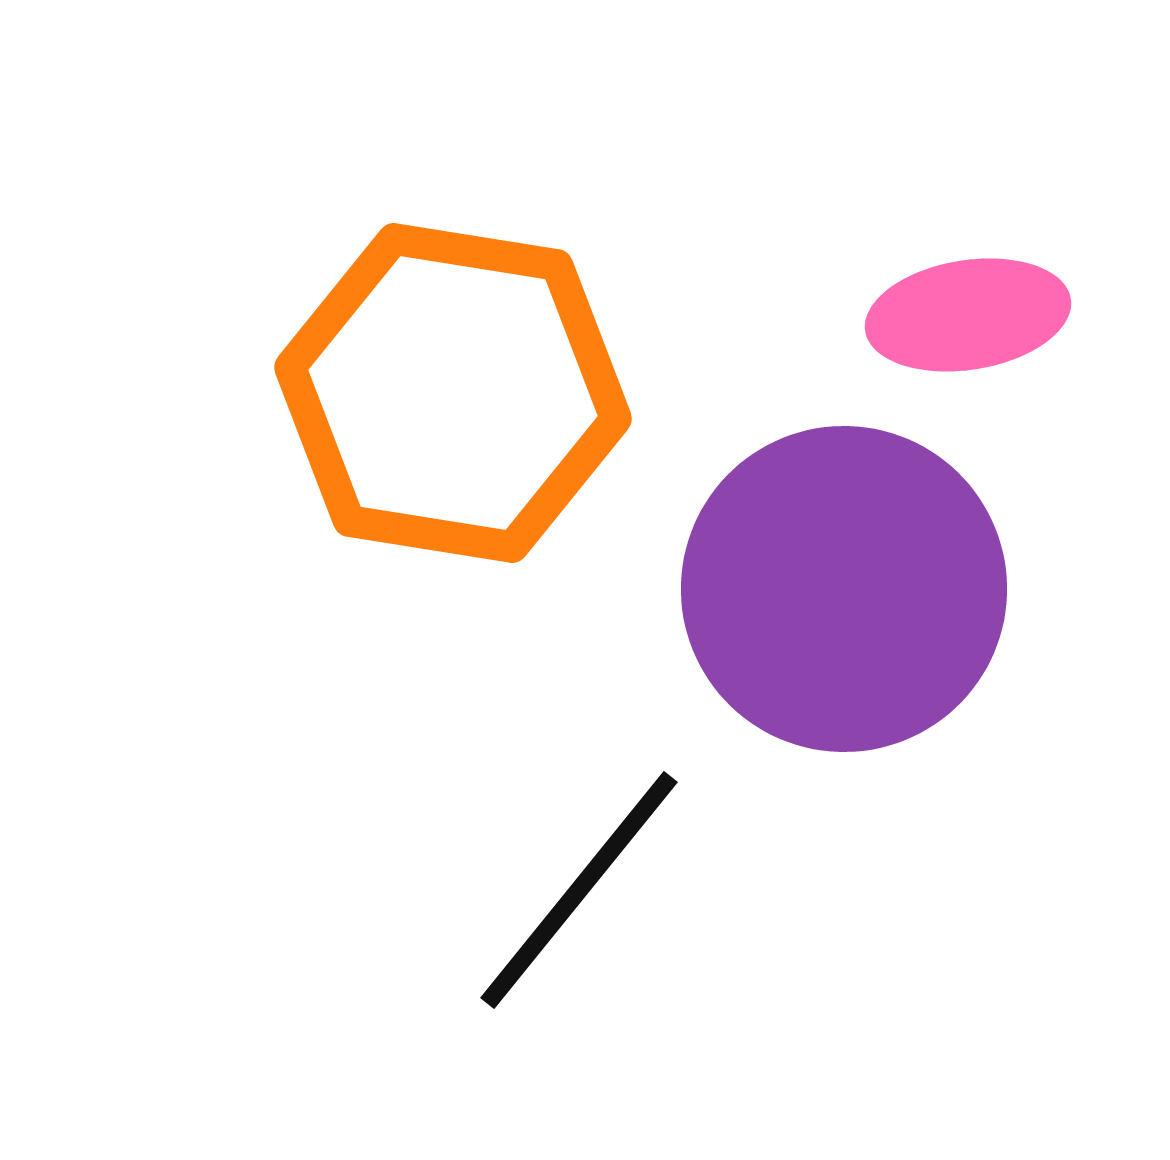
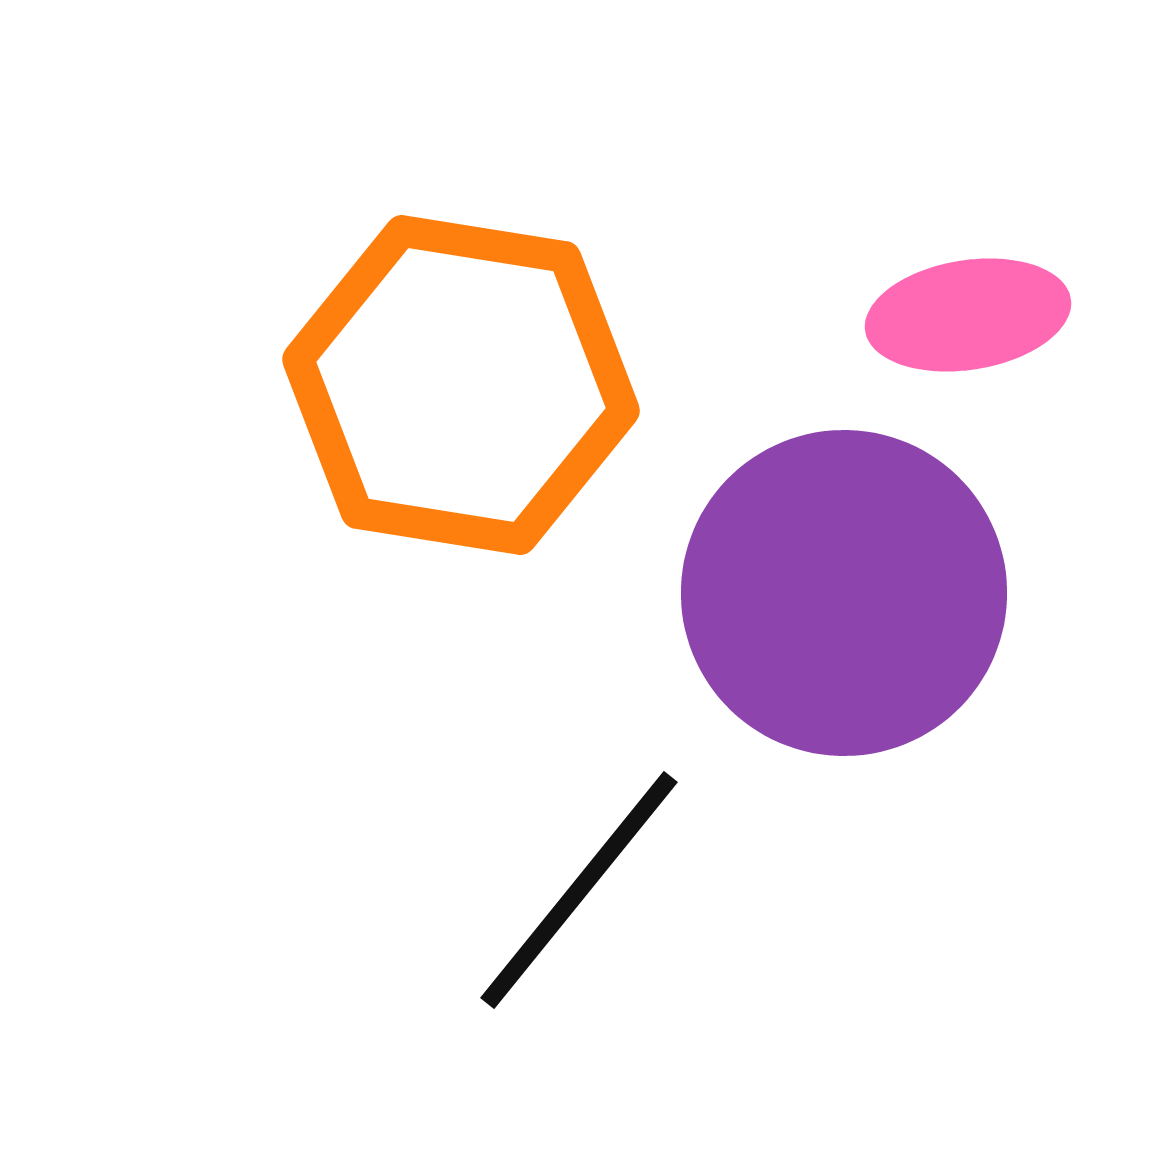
orange hexagon: moved 8 px right, 8 px up
purple circle: moved 4 px down
